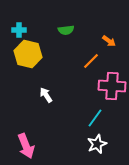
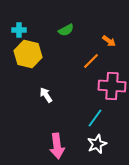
green semicircle: rotated 21 degrees counterclockwise
pink arrow: moved 31 px right; rotated 15 degrees clockwise
